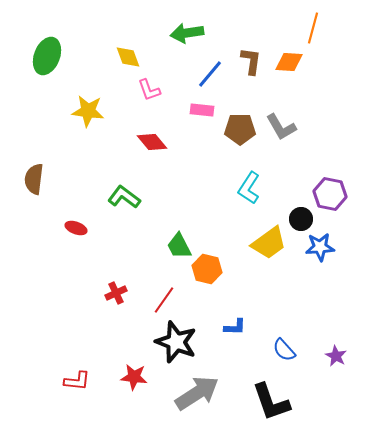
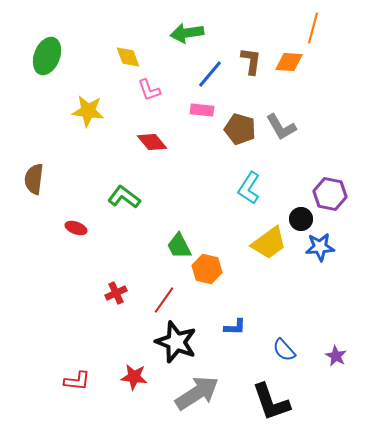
brown pentagon: rotated 16 degrees clockwise
